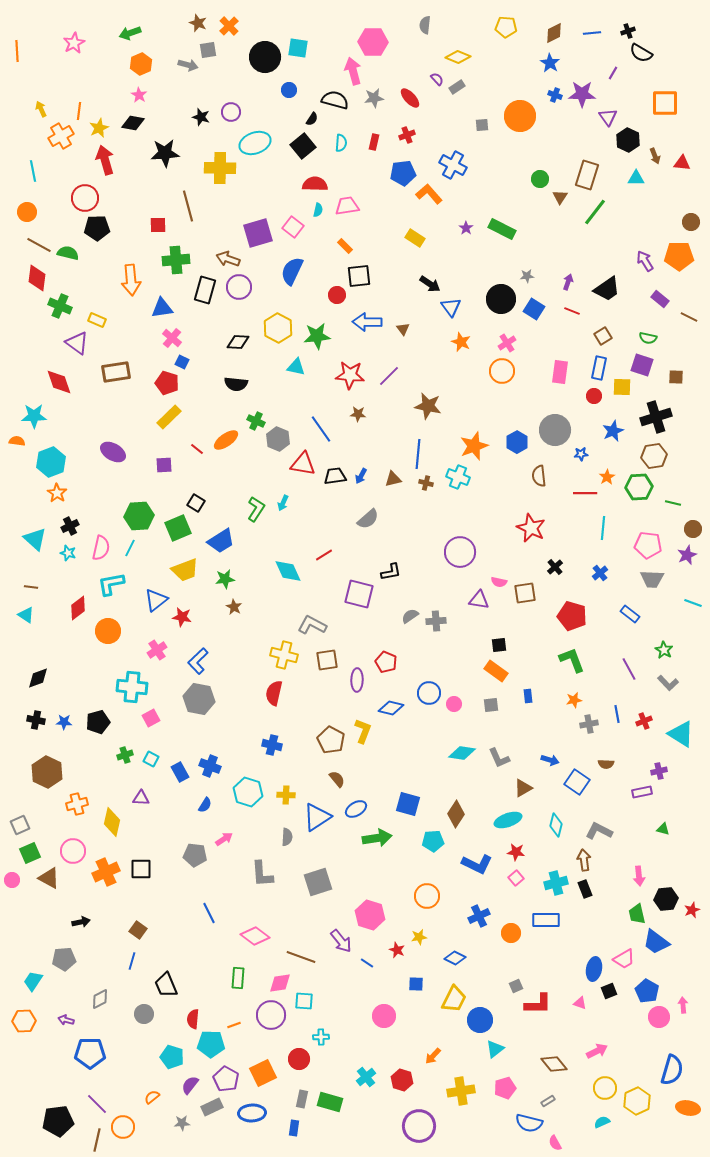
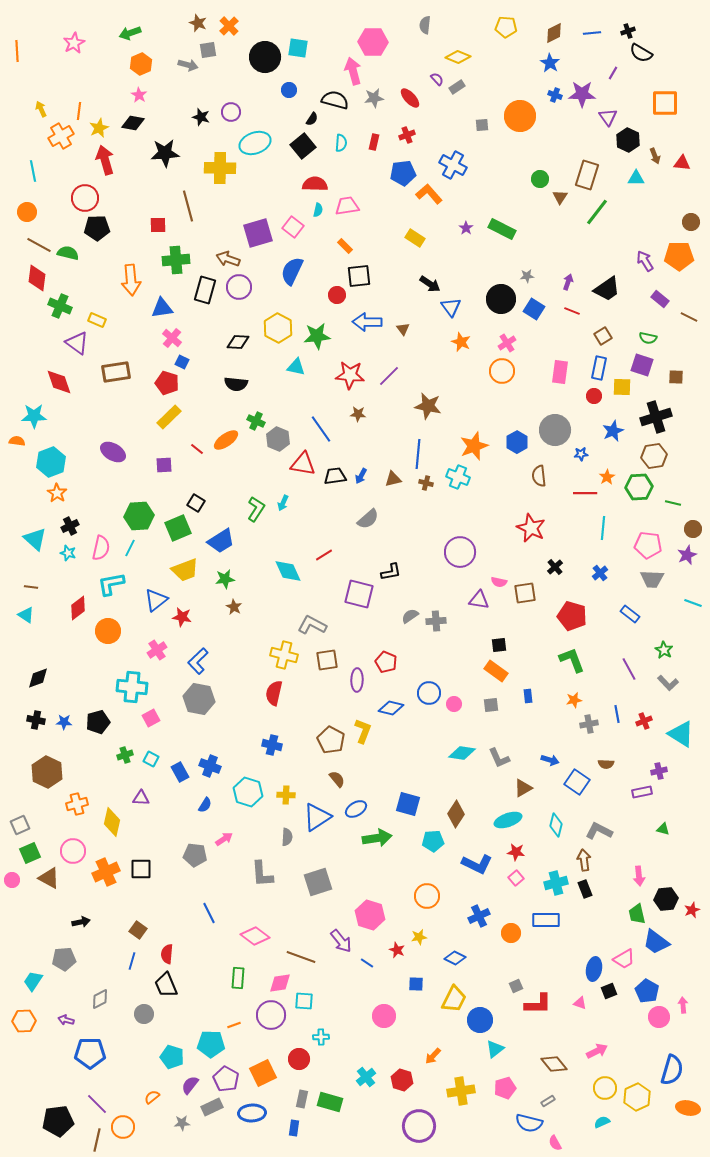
green line at (595, 212): moved 2 px right
red semicircle at (193, 1019): moved 26 px left, 65 px up
yellow hexagon at (637, 1101): moved 4 px up
